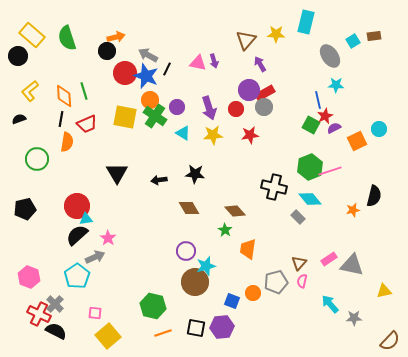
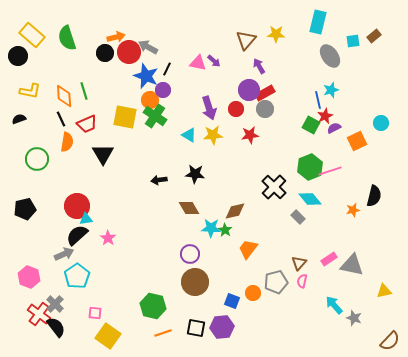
cyan rectangle at (306, 22): moved 12 px right
brown rectangle at (374, 36): rotated 32 degrees counterclockwise
cyan square at (353, 41): rotated 24 degrees clockwise
black circle at (107, 51): moved 2 px left, 2 px down
gray arrow at (148, 55): moved 8 px up
purple arrow at (214, 61): rotated 32 degrees counterclockwise
purple arrow at (260, 64): moved 1 px left, 2 px down
red circle at (125, 73): moved 4 px right, 21 px up
cyan star at (336, 85): moved 5 px left, 5 px down; rotated 21 degrees counterclockwise
yellow L-shape at (30, 91): rotated 130 degrees counterclockwise
purple circle at (177, 107): moved 14 px left, 17 px up
gray circle at (264, 107): moved 1 px right, 2 px down
black line at (61, 119): rotated 35 degrees counterclockwise
cyan circle at (379, 129): moved 2 px right, 6 px up
cyan triangle at (183, 133): moved 6 px right, 2 px down
black triangle at (117, 173): moved 14 px left, 19 px up
black cross at (274, 187): rotated 30 degrees clockwise
brown diamond at (235, 211): rotated 60 degrees counterclockwise
orange trapezoid at (248, 249): rotated 30 degrees clockwise
purple circle at (186, 251): moved 4 px right, 3 px down
gray arrow at (95, 257): moved 31 px left, 3 px up
cyan star at (206, 266): moved 5 px right, 38 px up; rotated 18 degrees clockwise
cyan arrow at (330, 304): moved 4 px right, 1 px down
red cross at (39, 314): rotated 10 degrees clockwise
gray star at (354, 318): rotated 21 degrees clockwise
black semicircle at (56, 331): moved 4 px up; rotated 25 degrees clockwise
yellow square at (108, 336): rotated 15 degrees counterclockwise
